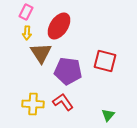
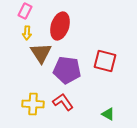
pink rectangle: moved 1 px left, 1 px up
red ellipse: moved 1 px right; rotated 16 degrees counterclockwise
purple pentagon: moved 1 px left, 1 px up
green triangle: moved 1 px up; rotated 40 degrees counterclockwise
